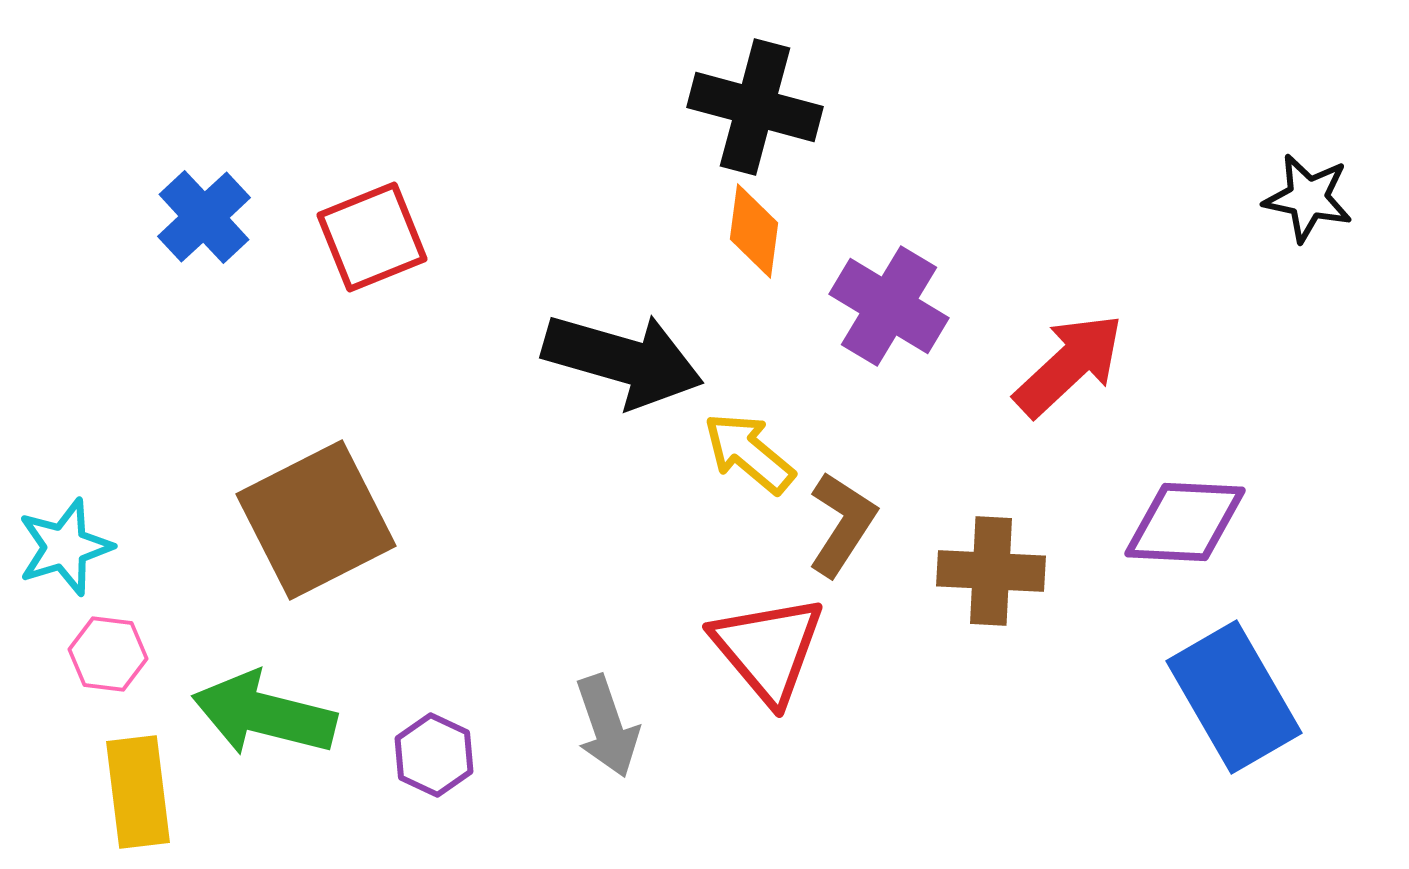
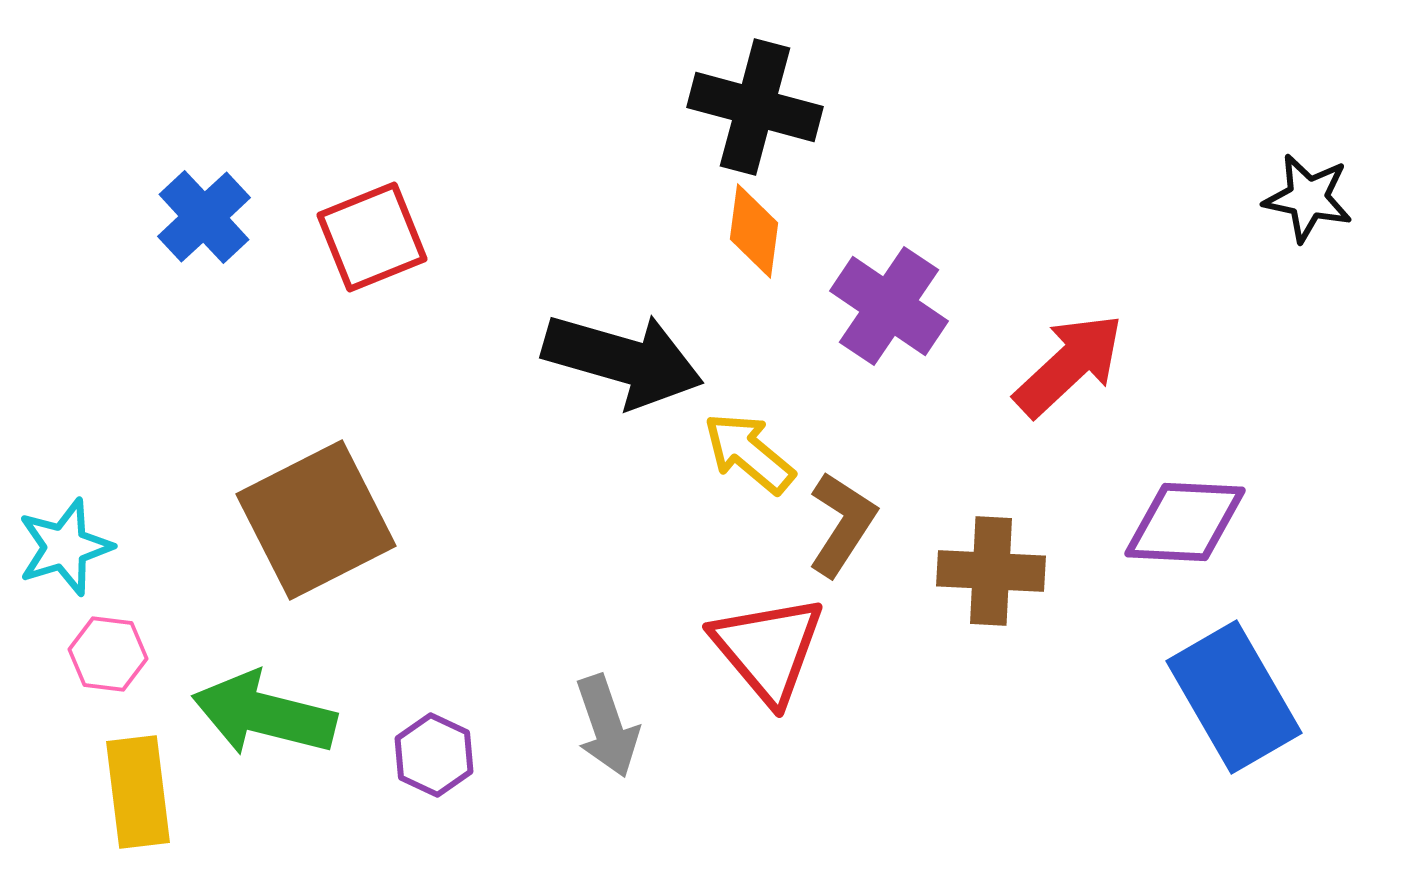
purple cross: rotated 3 degrees clockwise
